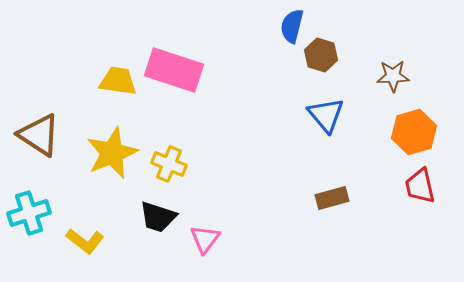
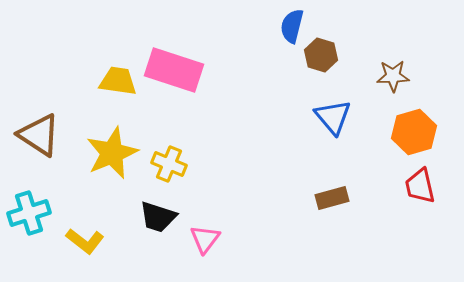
blue triangle: moved 7 px right, 2 px down
